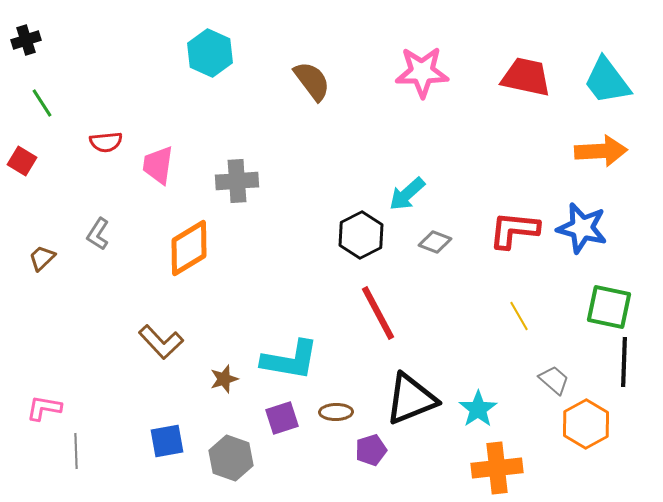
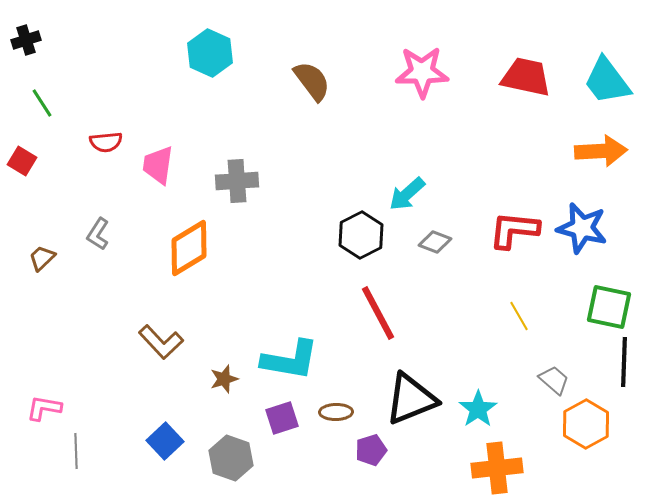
blue square: moved 2 px left; rotated 33 degrees counterclockwise
